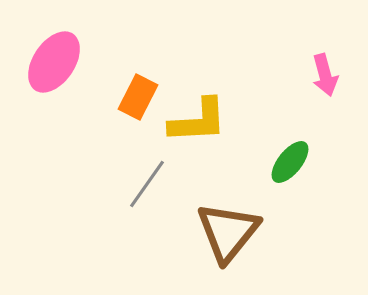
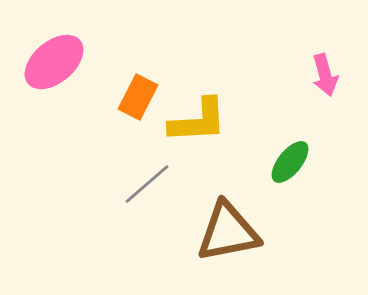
pink ellipse: rotated 16 degrees clockwise
gray line: rotated 14 degrees clockwise
brown triangle: rotated 40 degrees clockwise
